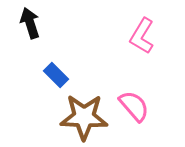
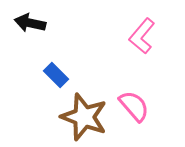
black arrow: rotated 60 degrees counterclockwise
pink L-shape: rotated 9 degrees clockwise
brown star: rotated 18 degrees clockwise
